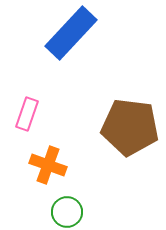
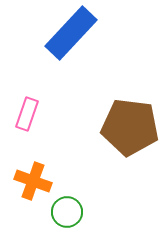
orange cross: moved 15 px left, 16 px down
